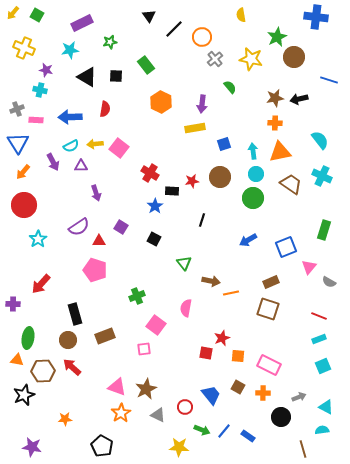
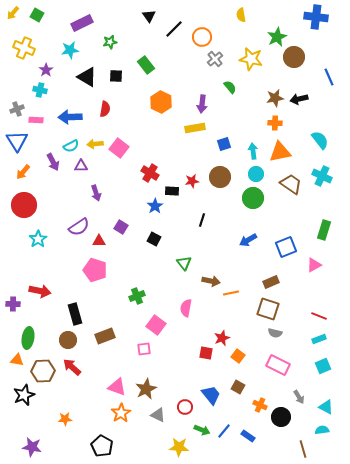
purple star at (46, 70): rotated 24 degrees clockwise
blue line at (329, 80): moved 3 px up; rotated 48 degrees clockwise
blue triangle at (18, 143): moved 1 px left, 2 px up
pink triangle at (309, 267): moved 5 px right, 2 px up; rotated 21 degrees clockwise
gray semicircle at (329, 282): moved 54 px left, 51 px down; rotated 16 degrees counterclockwise
red arrow at (41, 284): moved 1 px left, 7 px down; rotated 120 degrees counterclockwise
orange square at (238, 356): rotated 32 degrees clockwise
pink rectangle at (269, 365): moved 9 px right
orange cross at (263, 393): moved 3 px left, 12 px down; rotated 24 degrees clockwise
gray arrow at (299, 397): rotated 80 degrees clockwise
